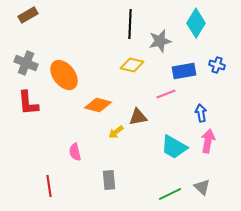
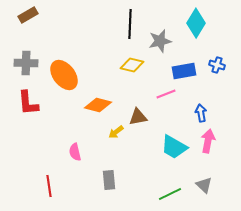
gray cross: rotated 20 degrees counterclockwise
gray triangle: moved 2 px right, 2 px up
